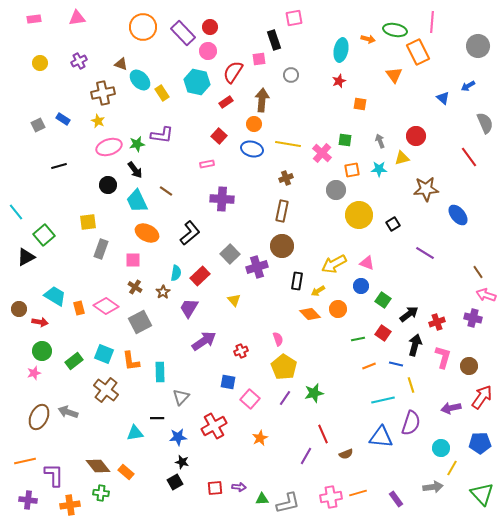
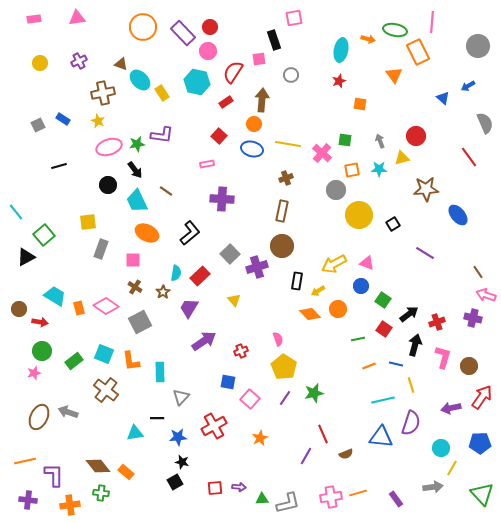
red square at (383, 333): moved 1 px right, 4 px up
